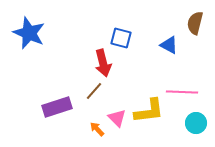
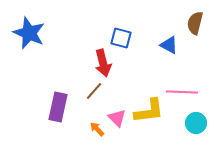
purple rectangle: moved 1 px right; rotated 60 degrees counterclockwise
